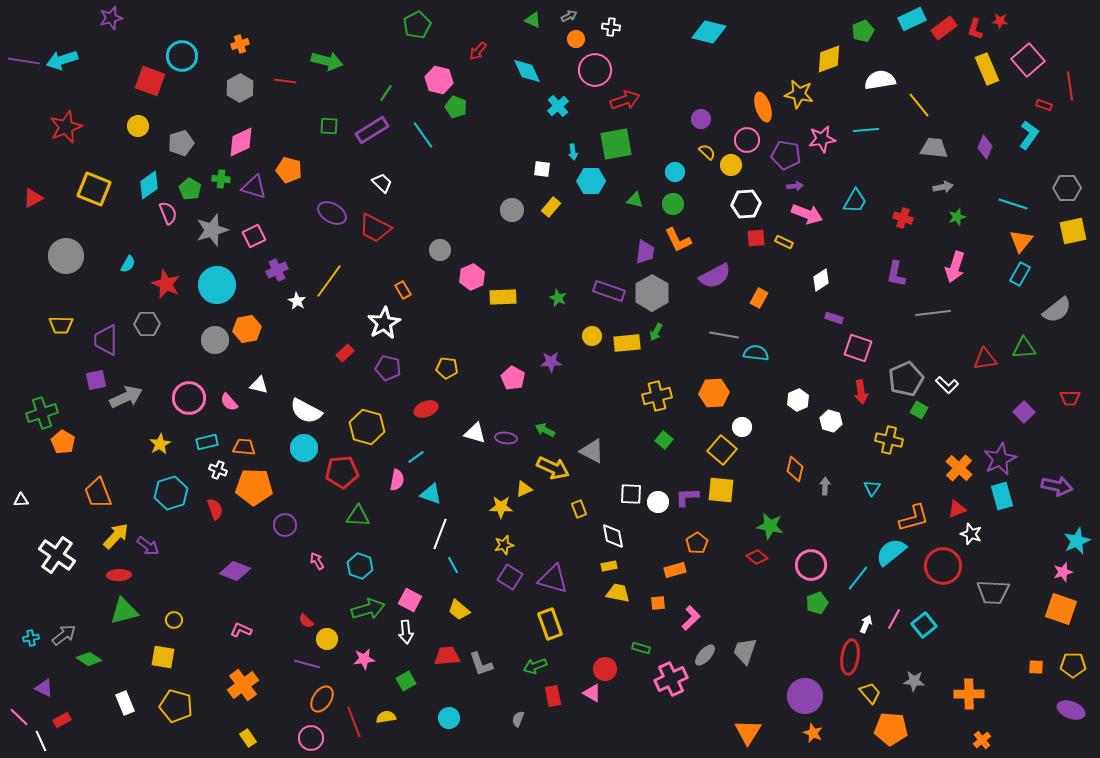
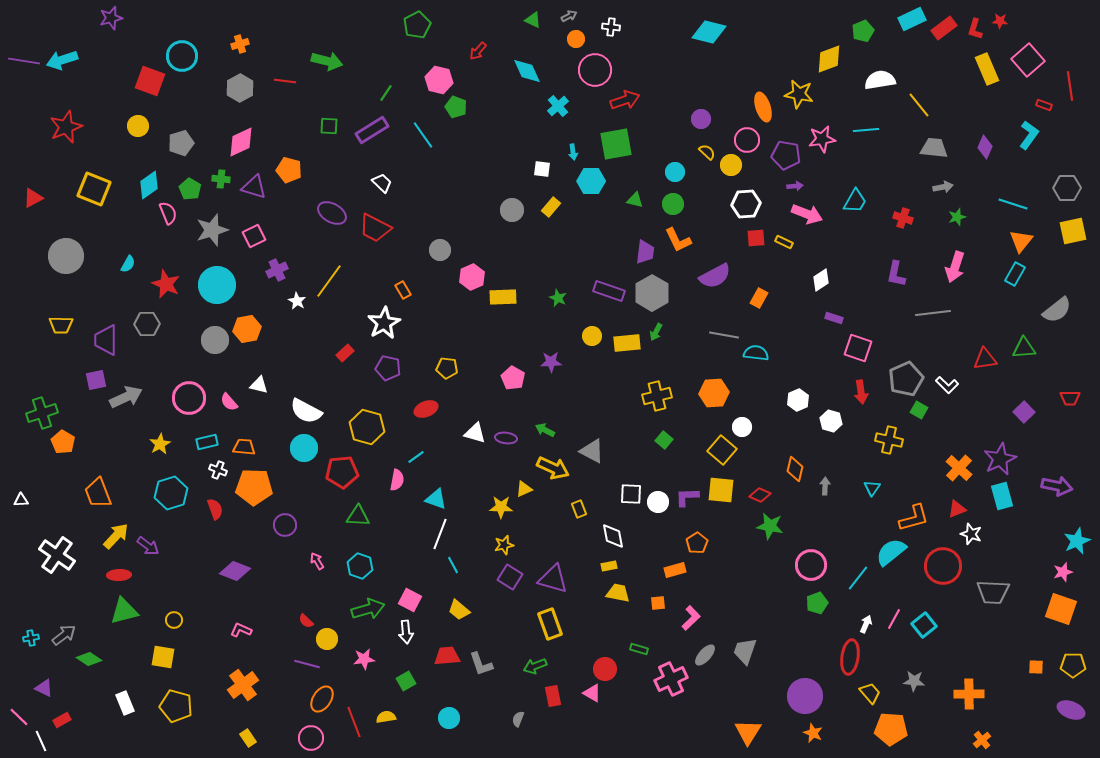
cyan rectangle at (1020, 274): moved 5 px left
cyan triangle at (431, 494): moved 5 px right, 5 px down
red diamond at (757, 557): moved 3 px right, 62 px up; rotated 15 degrees counterclockwise
green rectangle at (641, 648): moved 2 px left, 1 px down
